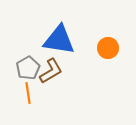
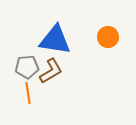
blue triangle: moved 4 px left
orange circle: moved 11 px up
gray pentagon: moved 1 px left, 1 px up; rotated 25 degrees clockwise
